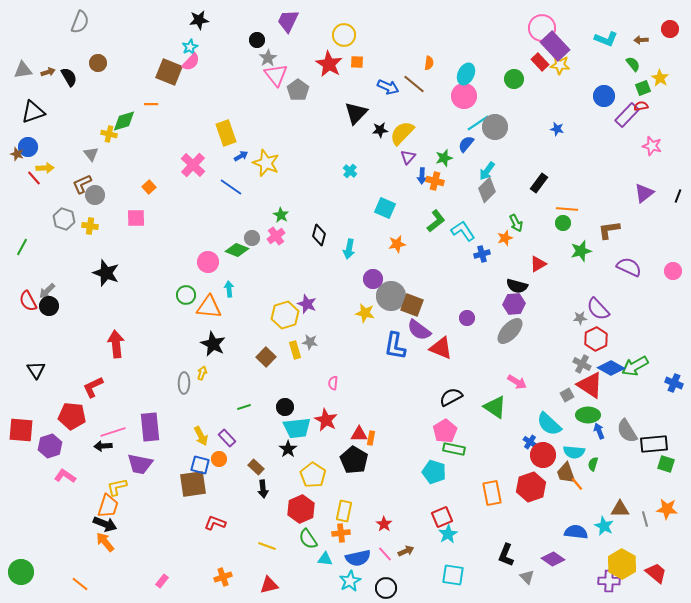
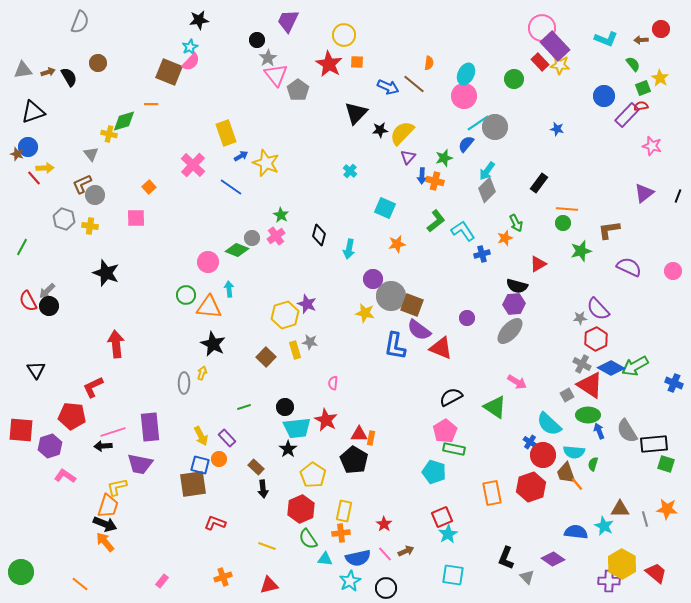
red circle at (670, 29): moved 9 px left
black L-shape at (506, 555): moved 3 px down
